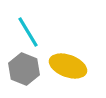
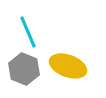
cyan line: rotated 8 degrees clockwise
